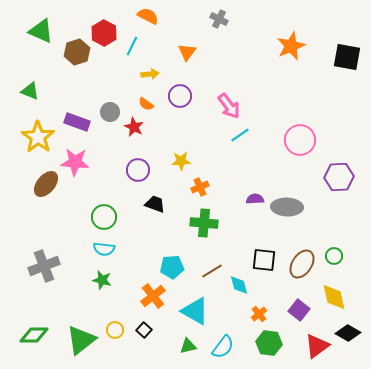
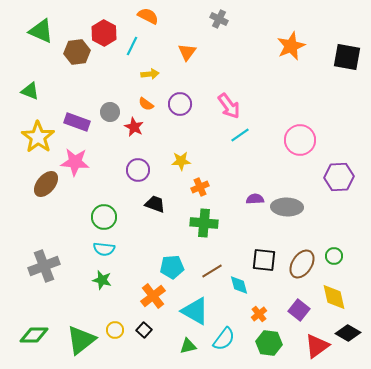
brown hexagon at (77, 52): rotated 10 degrees clockwise
purple circle at (180, 96): moved 8 px down
cyan semicircle at (223, 347): moved 1 px right, 8 px up
